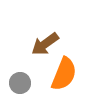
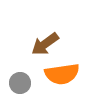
orange semicircle: moved 2 px left; rotated 60 degrees clockwise
